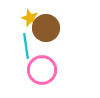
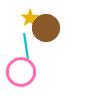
yellow star: rotated 18 degrees clockwise
pink circle: moved 21 px left, 2 px down
